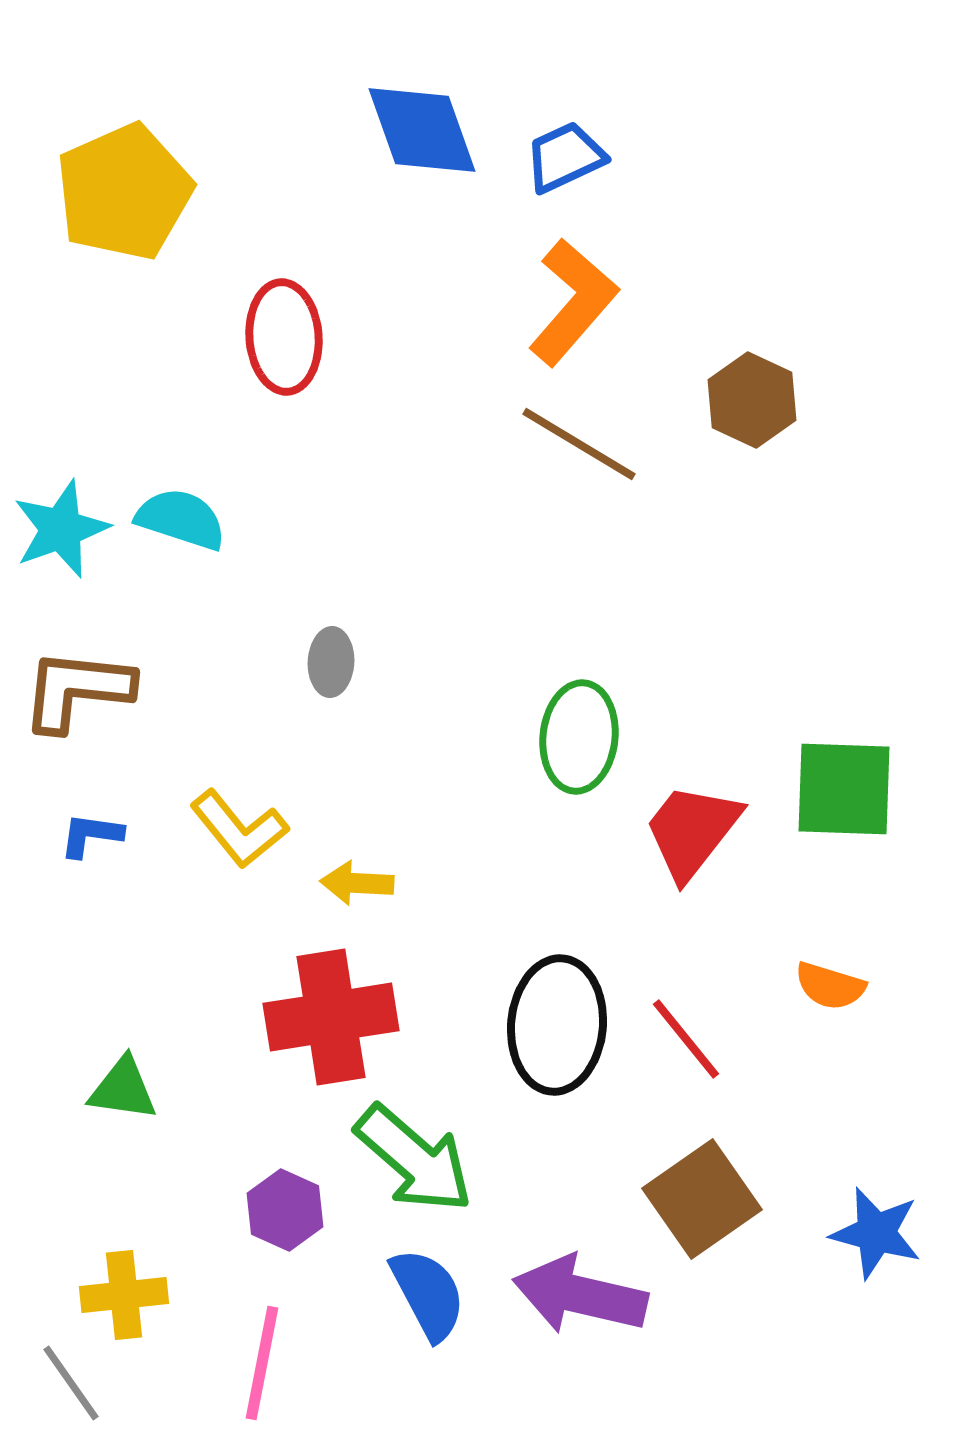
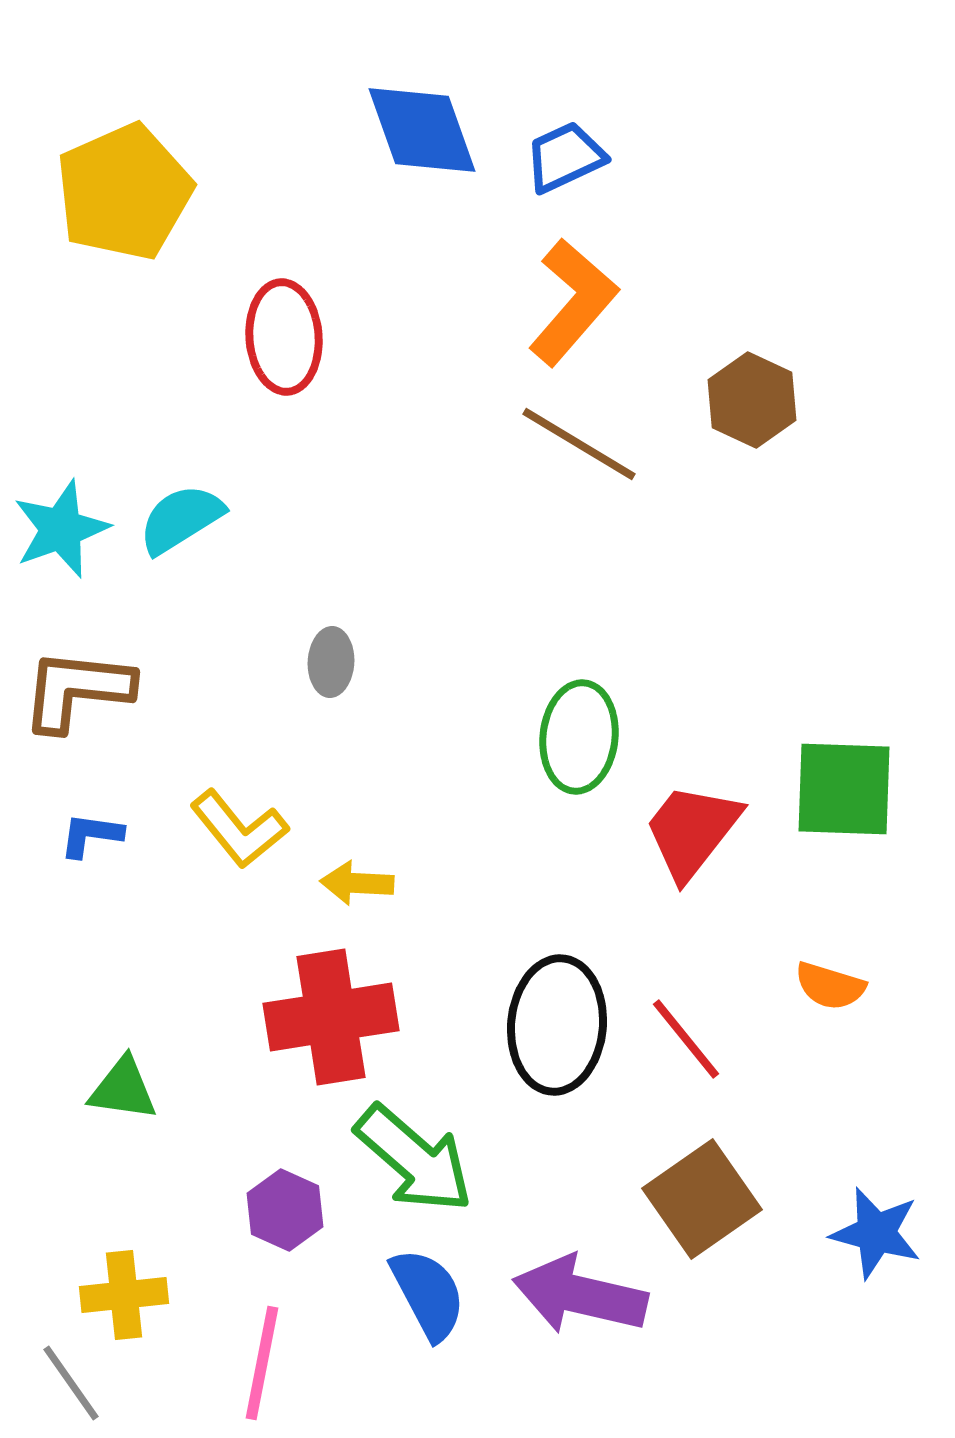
cyan semicircle: rotated 50 degrees counterclockwise
